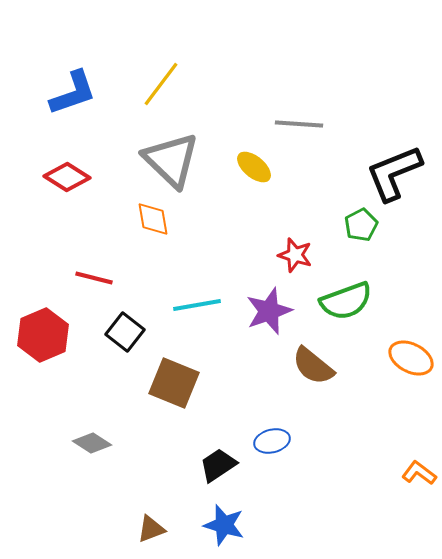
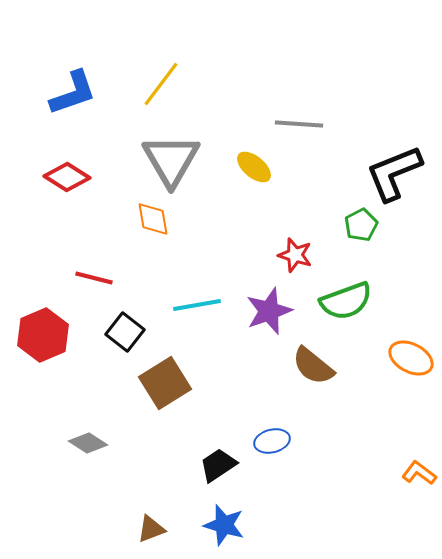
gray triangle: rotated 16 degrees clockwise
brown square: moved 9 px left; rotated 36 degrees clockwise
gray diamond: moved 4 px left
